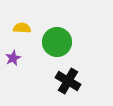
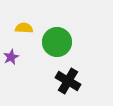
yellow semicircle: moved 2 px right
purple star: moved 2 px left, 1 px up
